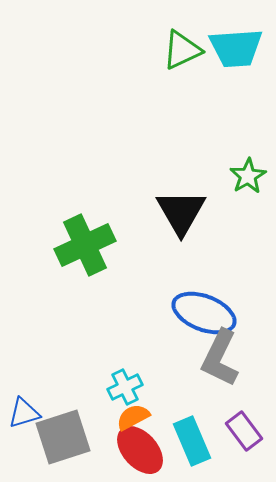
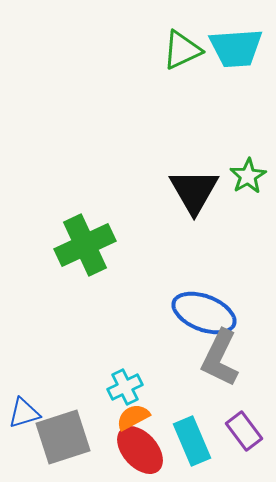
black triangle: moved 13 px right, 21 px up
